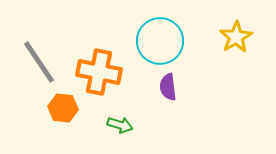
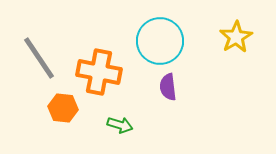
gray line: moved 4 px up
